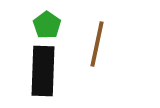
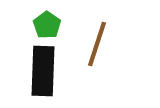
brown line: rotated 6 degrees clockwise
